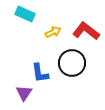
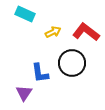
red L-shape: moved 1 px down
